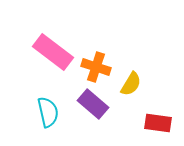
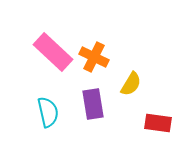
pink rectangle: rotated 6 degrees clockwise
orange cross: moved 2 px left, 10 px up; rotated 8 degrees clockwise
purple rectangle: rotated 40 degrees clockwise
